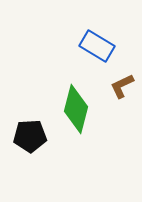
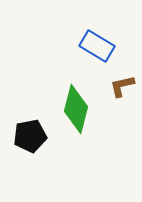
brown L-shape: rotated 12 degrees clockwise
black pentagon: rotated 8 degrees counterclockwise
